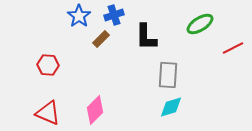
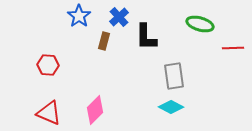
blue cross: moved 5 px right, 2 px down; rotated 24 degrees counterclockwise
green ellipse: rotated 48 degrees clockwise
brown rectangle: moved 3 px right, 2 px down; rotated 30 degrees counterclockwise
red line: rotated 25 degrees clockwise
gray rectangle: moved 6 px right, 1 px down; rotated 12 degrees counterclockwise
cyan diamond: rotated 45 degrees clockwise
red triangle: moved 1 px right
